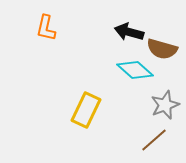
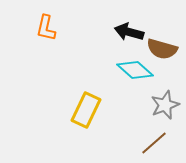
brown line: moved 3 px down
